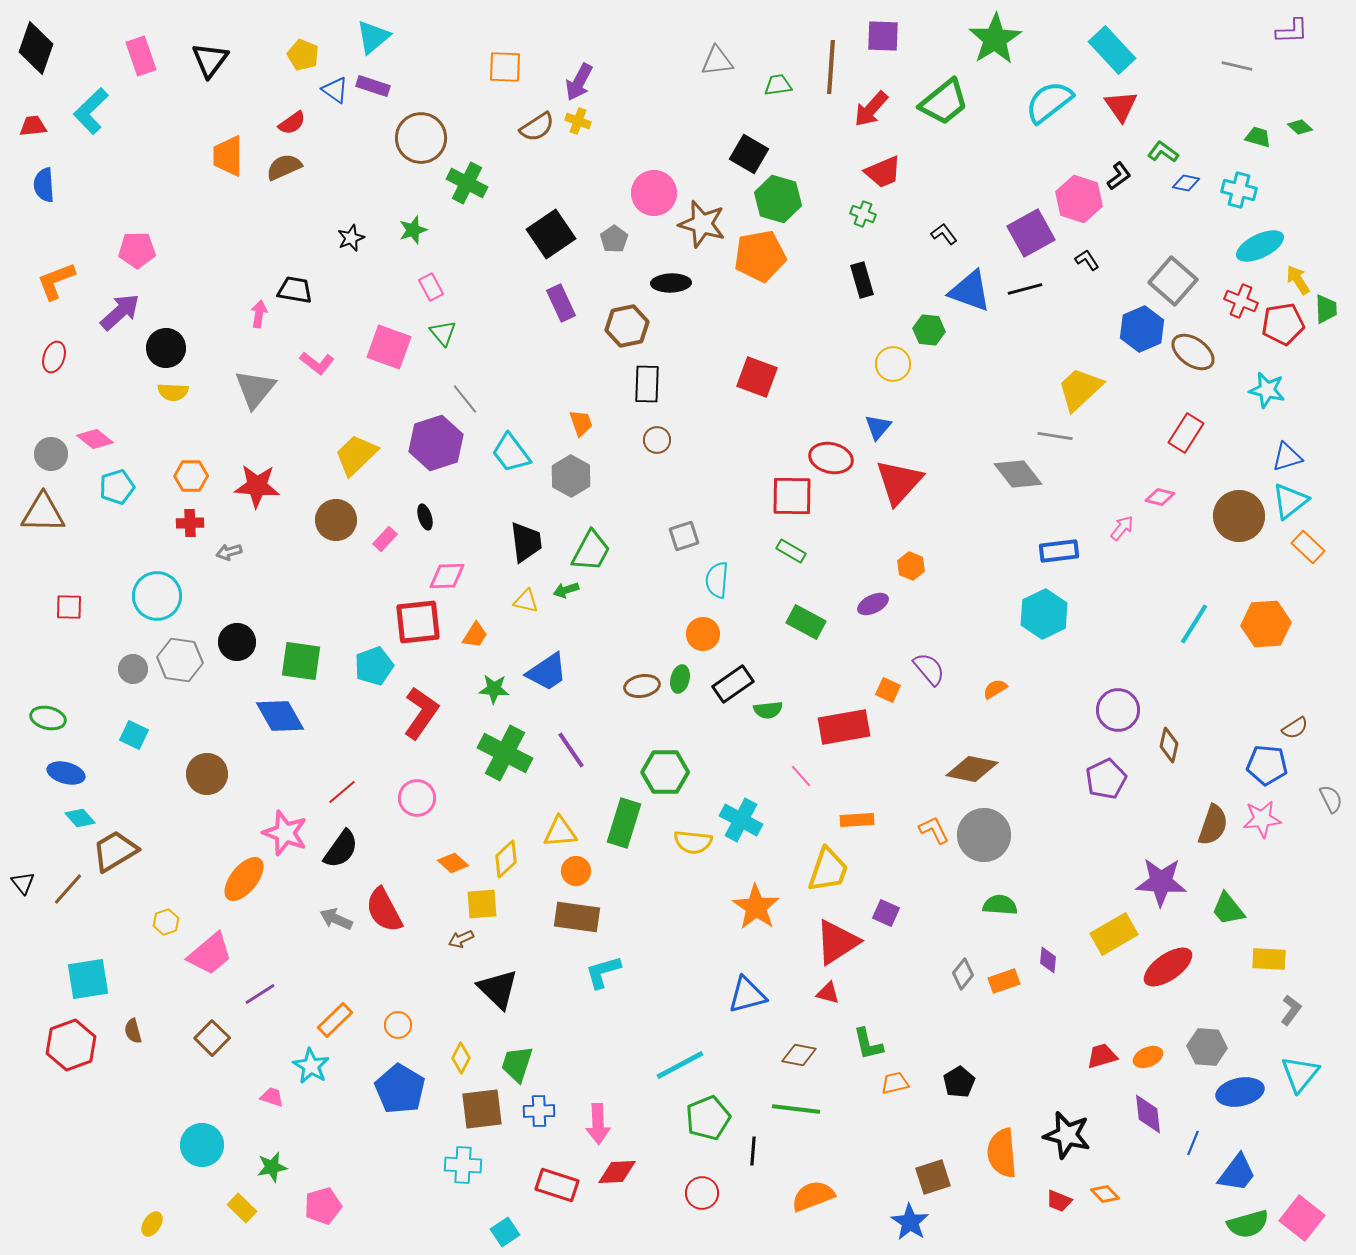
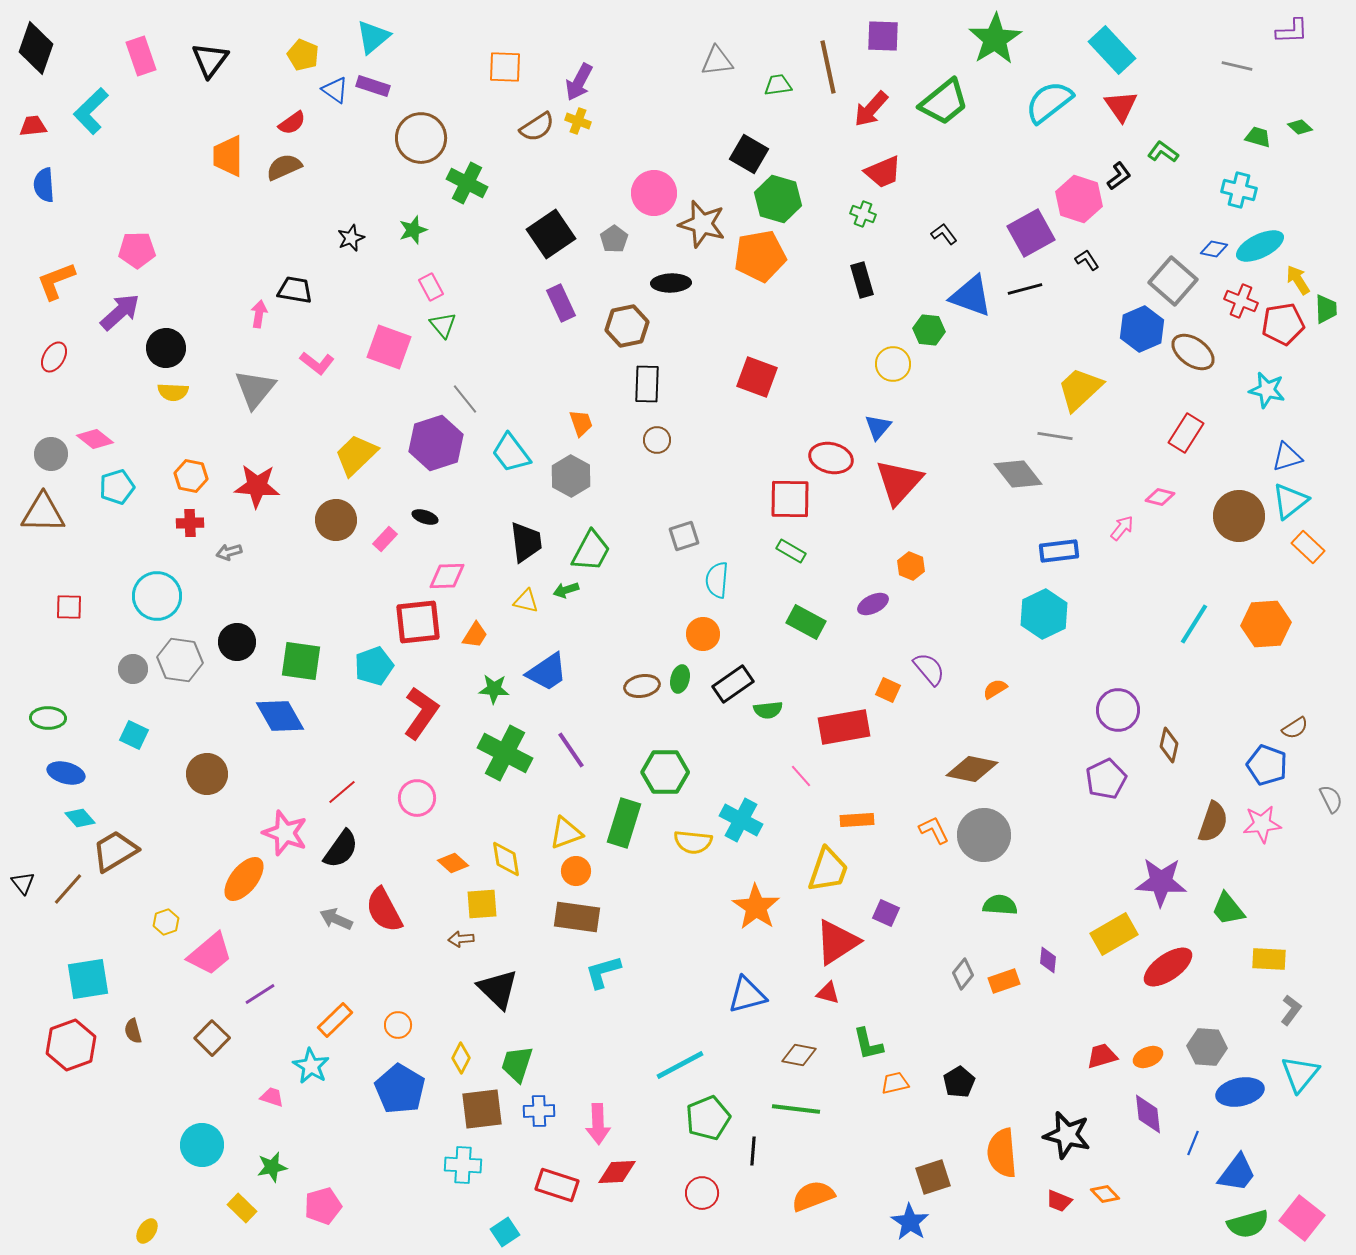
brown line at (831, 67): moved 3 px left; rotated 16 degrees counterclockwise
blue diamond at (1186, 183): moved 28 px right, 66 px down
blue triangle at (970, 291): moved 1 px right, 5 px down
green triangle at (443, 333): moved 8 px up
red ellipse at (54, 357): rotated 12 degrees clockwise
orange hexagon at (191, 476): rotated 12 degrees clockwise
red square at (792, 496): moved 2 px left, 3 px down
black ellipse at (425, 517): rotated 55 degrees counterclockwise
green ellipse at (48, 718): rotated 12 degrees counterclockwise
blue pentagon at (1267, 765): rotated 15 degrees clockwise
pink star at (1262, 819): moved 5 px down
brown semicircle at (1213, 825): moved 3 px up
yellow triangle at (560, 832): moved 6 px right, 1 px down; rotated 15 degrees counterclockwise
yellow diamond at (506, 859): rotated 57 degrees counterclockwise
brown arrow at (461, 939): rotated 20 degrees clockwise
yellow ellipse at (152, 1224): moved 5 px left, 7 px down
